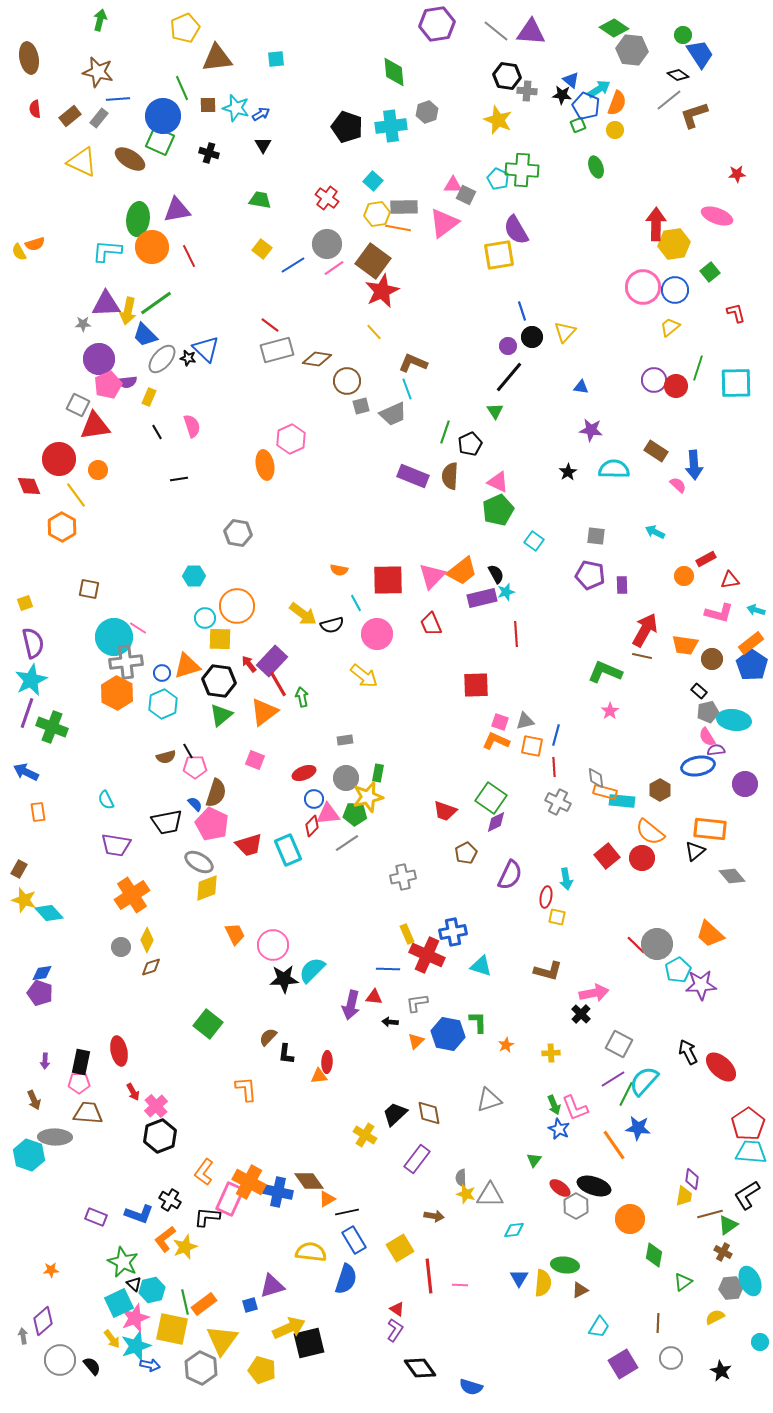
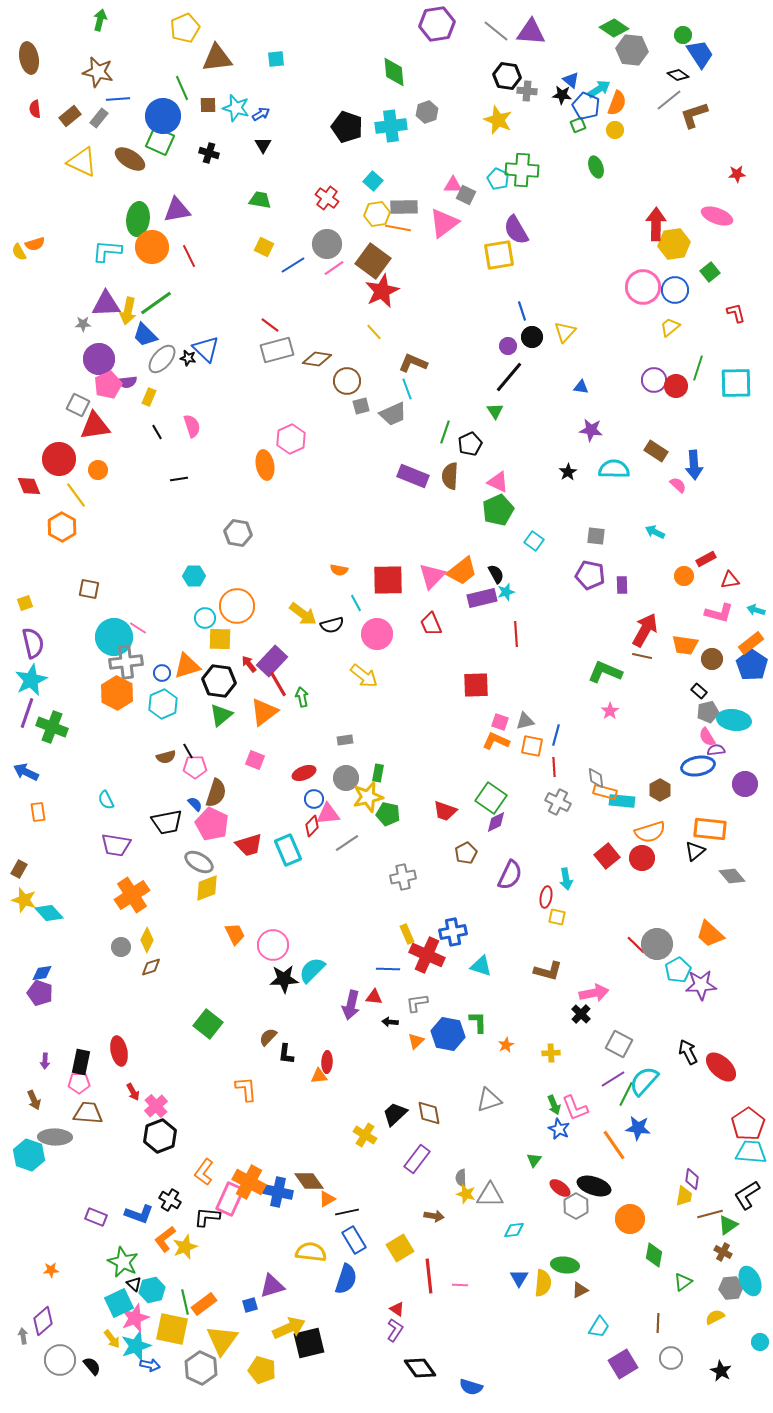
yellow square at (262, 249): moved 2 px right, 2 px up; rotated 12 degrees counterclockwise
green pentagon at (355, 814): moved 33 px right; rotated 10 degrees clockwise
orange semicircle at (650, 832): rotated 56 degrees counterclockwise
